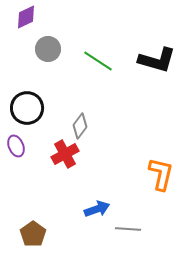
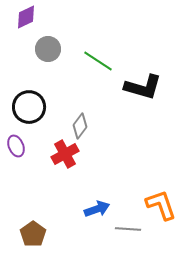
black L-shape: moved 14 px left, 27 px down
black circle: moved 2 px right, 1 px up
orange L-shape: moved 31 px down; rotated 32 degrees counterclockwise
